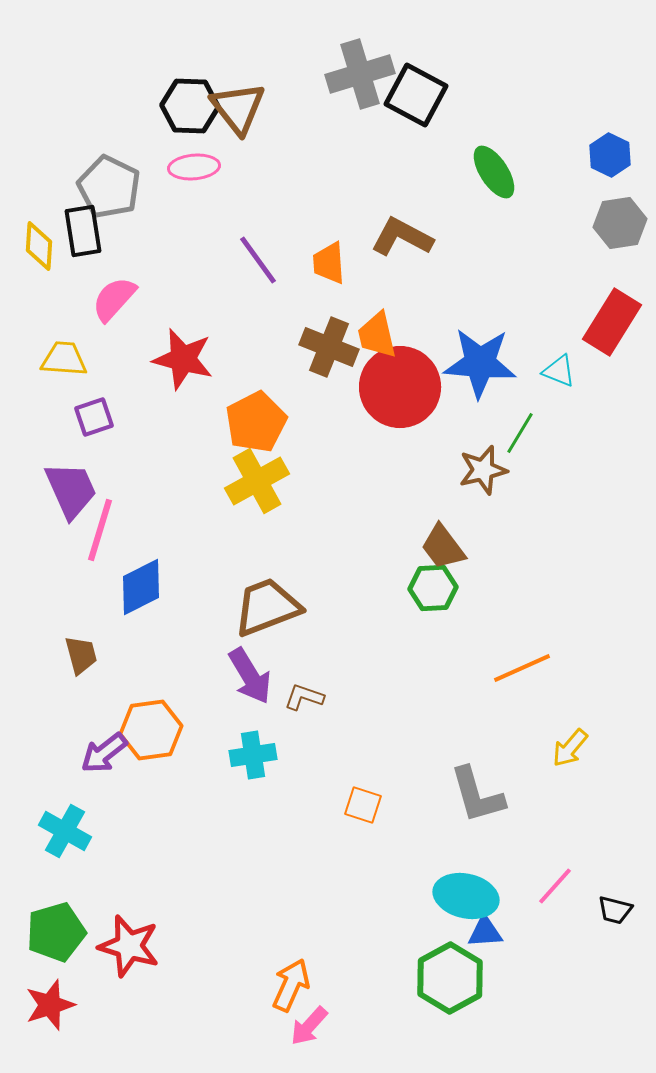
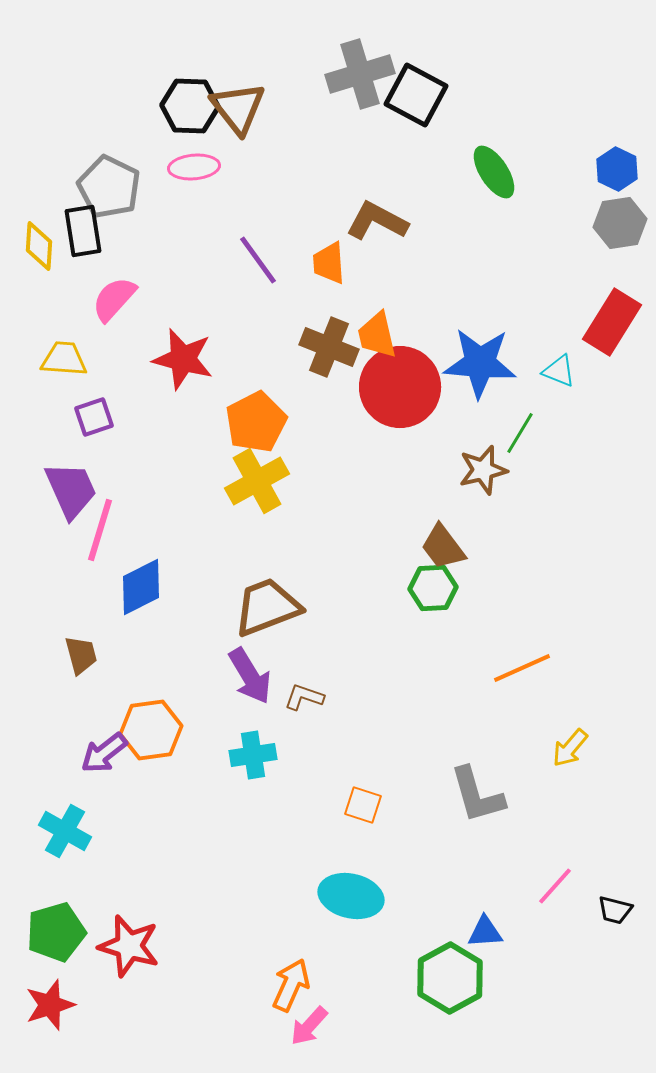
blue hexagon at (610, 155): moved 7 px right, 14 px down
brown L-shape at (402, 237): moved 25 px left, 16 px up
cyan ellipse at (466, 896): moved 115 px left
